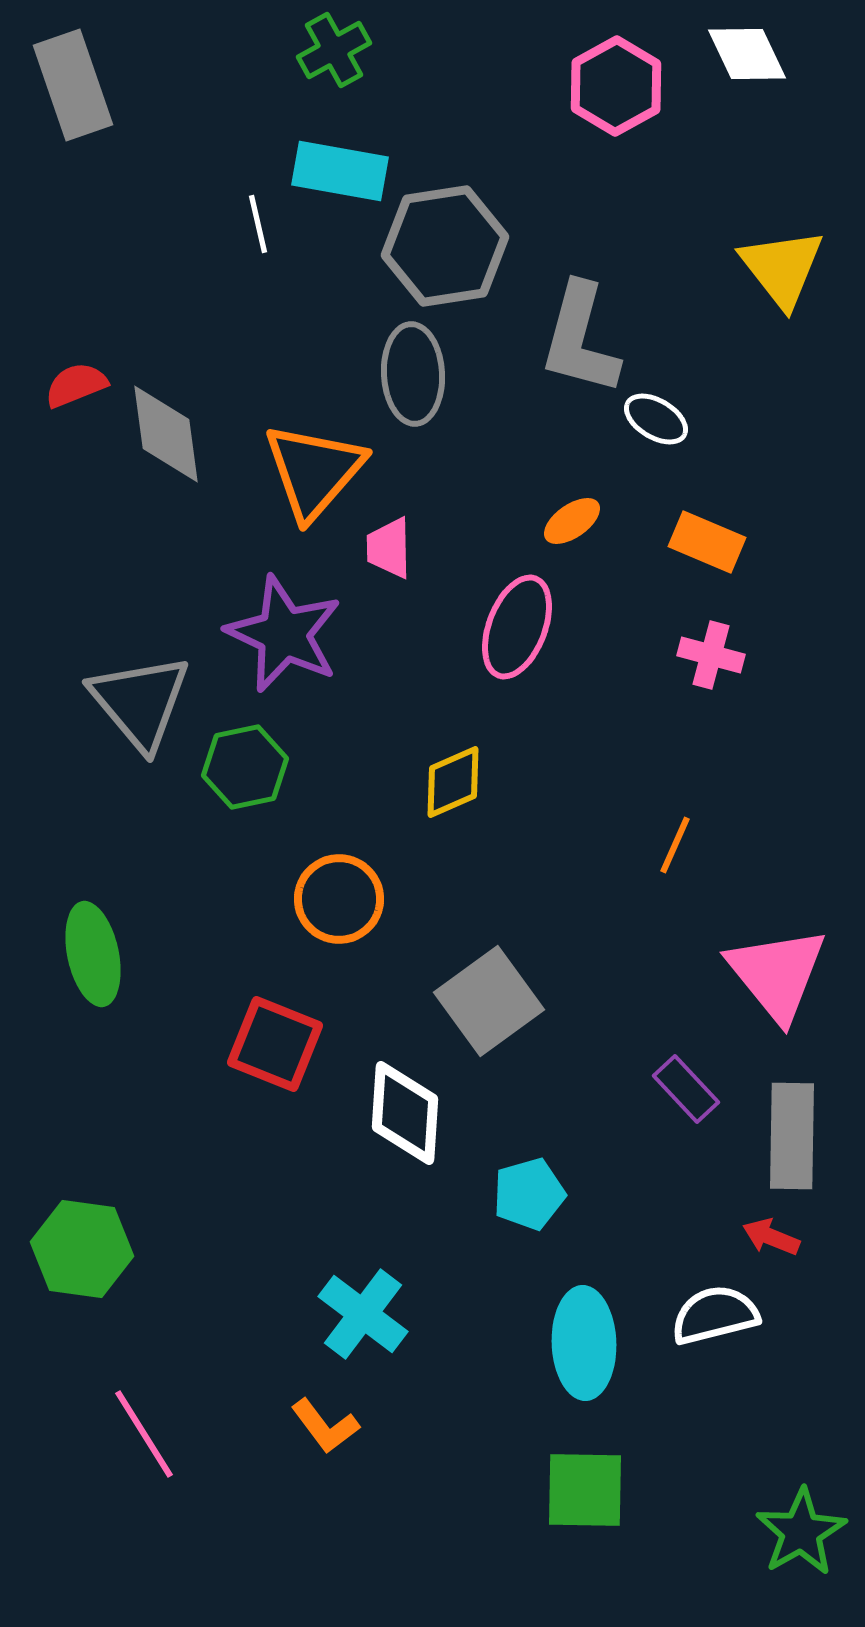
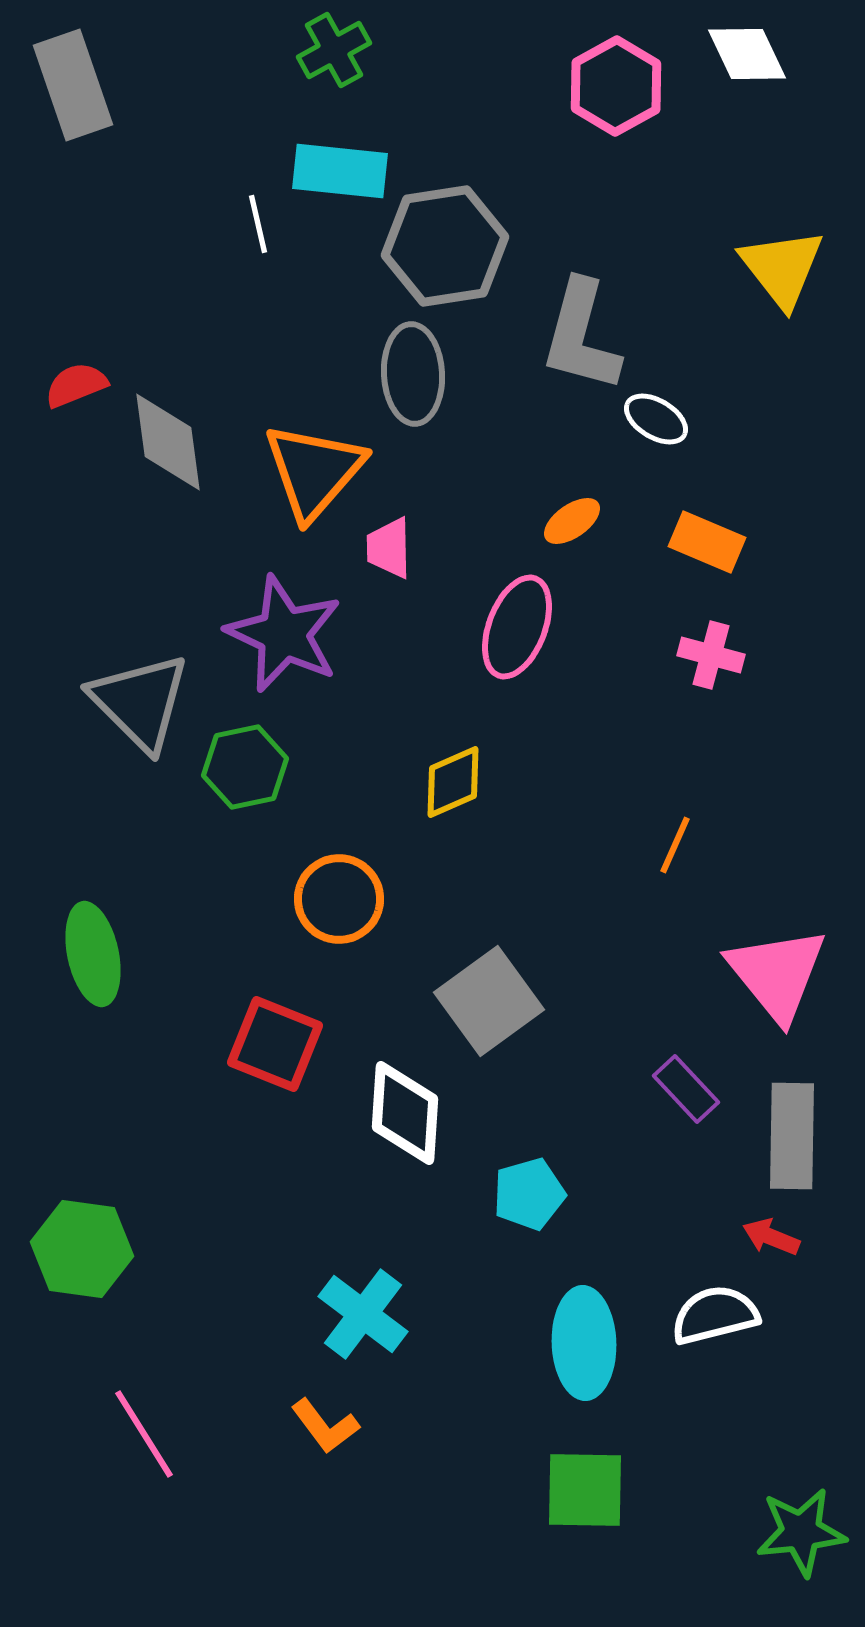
cyan rectangle at (340, 171): rotated 4 degrees counterclockwise
gray L-shape at (580, 339): moved 1 px right, 3 px up
gray diamond at (166, 434): moved 2 px right, 8 px down
gray triangle at (140, 702): rotated 5 degrees counterclockwise
green star at (801, 1532): rotated 24 degrees clockwise
